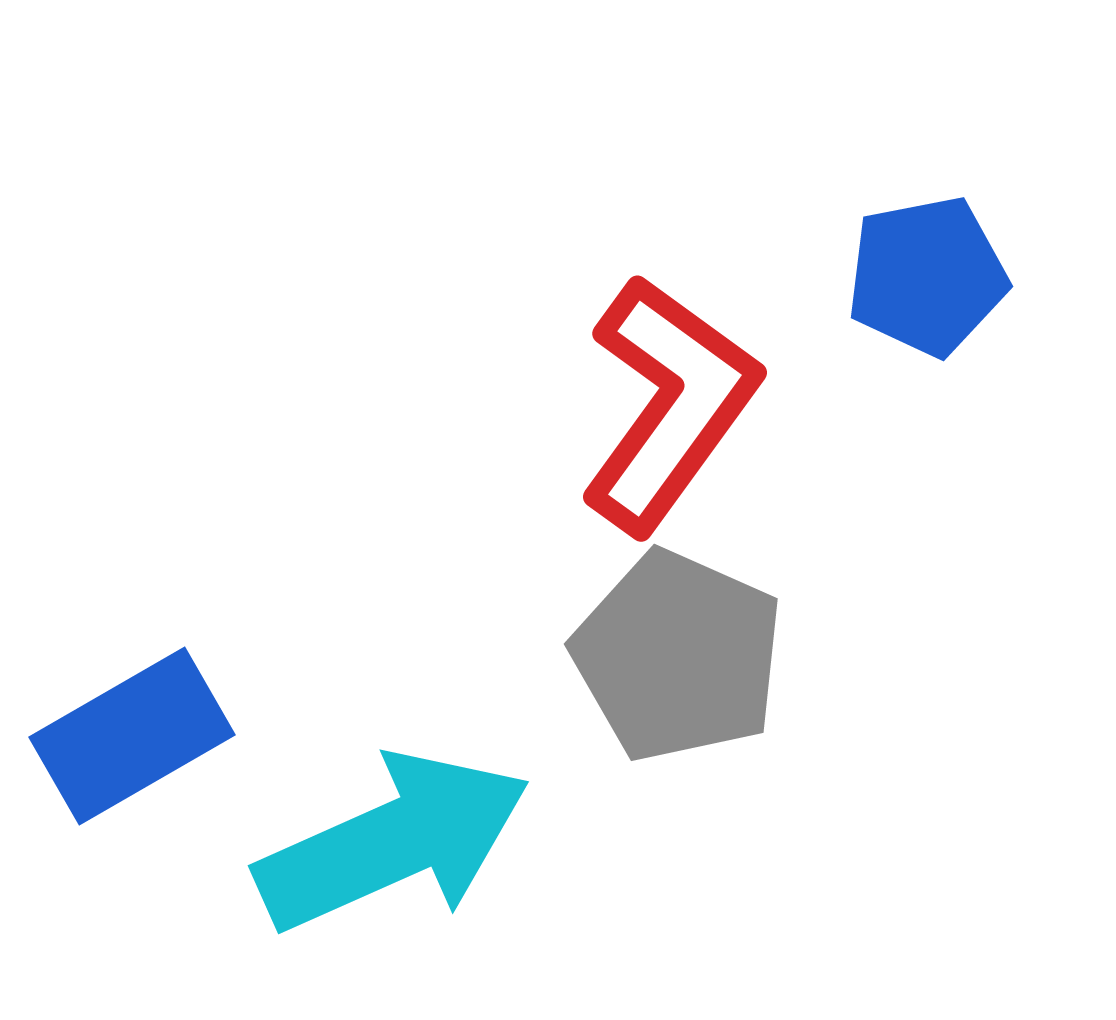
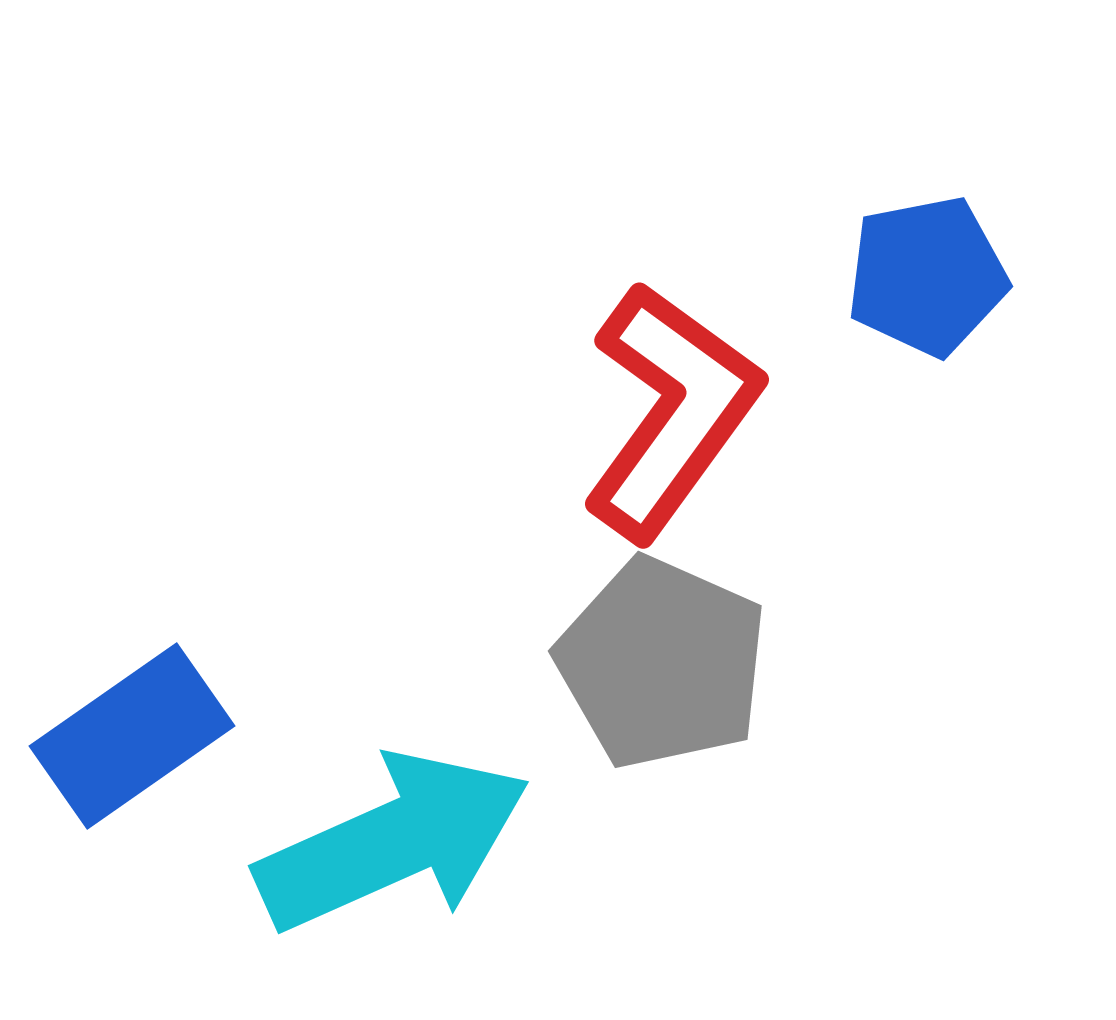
red L-shape: moved 2 px right, 7 px down
gray pentagon: moved 16 px left, 7 px down
blue rectangle: rotated 5 degrees counterclockwise
